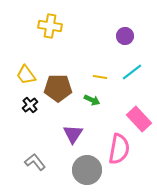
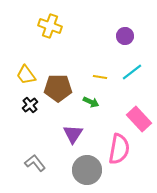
yellow cross: rotated 10 degrees clockwise
green arrow: moved 1 px left, 2 px down
gray L-shape: moved 1 px down
